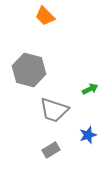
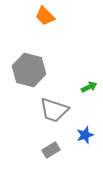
green arrow: moved 1 px left, 2 px up
blue star: moved 3 px left
